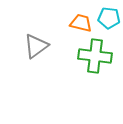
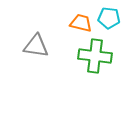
gray triangle: rotated 44 degrees clockwise
